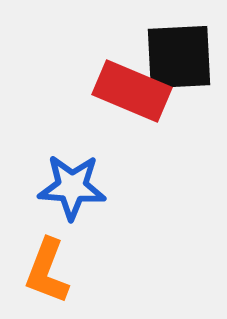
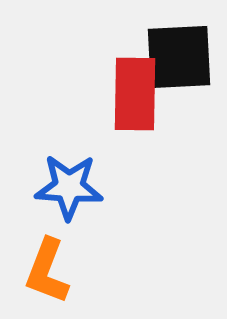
red rectangle: moved 3 px right, 3 px down; rotated 68 degrees clockwise
blue star: moved 3 px left
